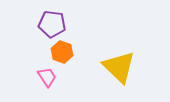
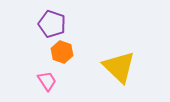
purple pentagon: rotated 12 degrees clockwise
pink trapezoid: moved 4 px down
